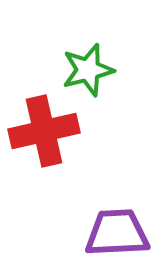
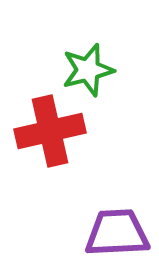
red cross: moved 6 px right
